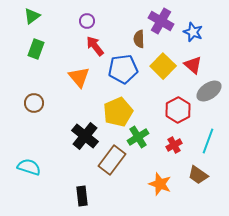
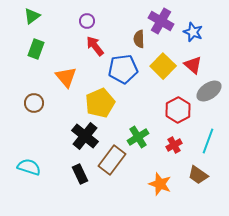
orange triangle: moved 13 px left
yellow pentagon: moved 18 px left, 9 px up
black rectangle: moved 2 px left, 22 px up; rotated 18 degrees counterclockwise
